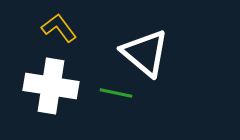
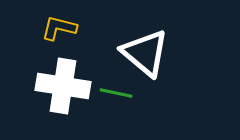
yellow L-shape: rotated 39 degrees counterclockwise
white cross: moved 12 px right
